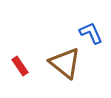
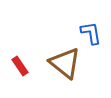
blue L-shape: rotated 15 degrees clockwise
